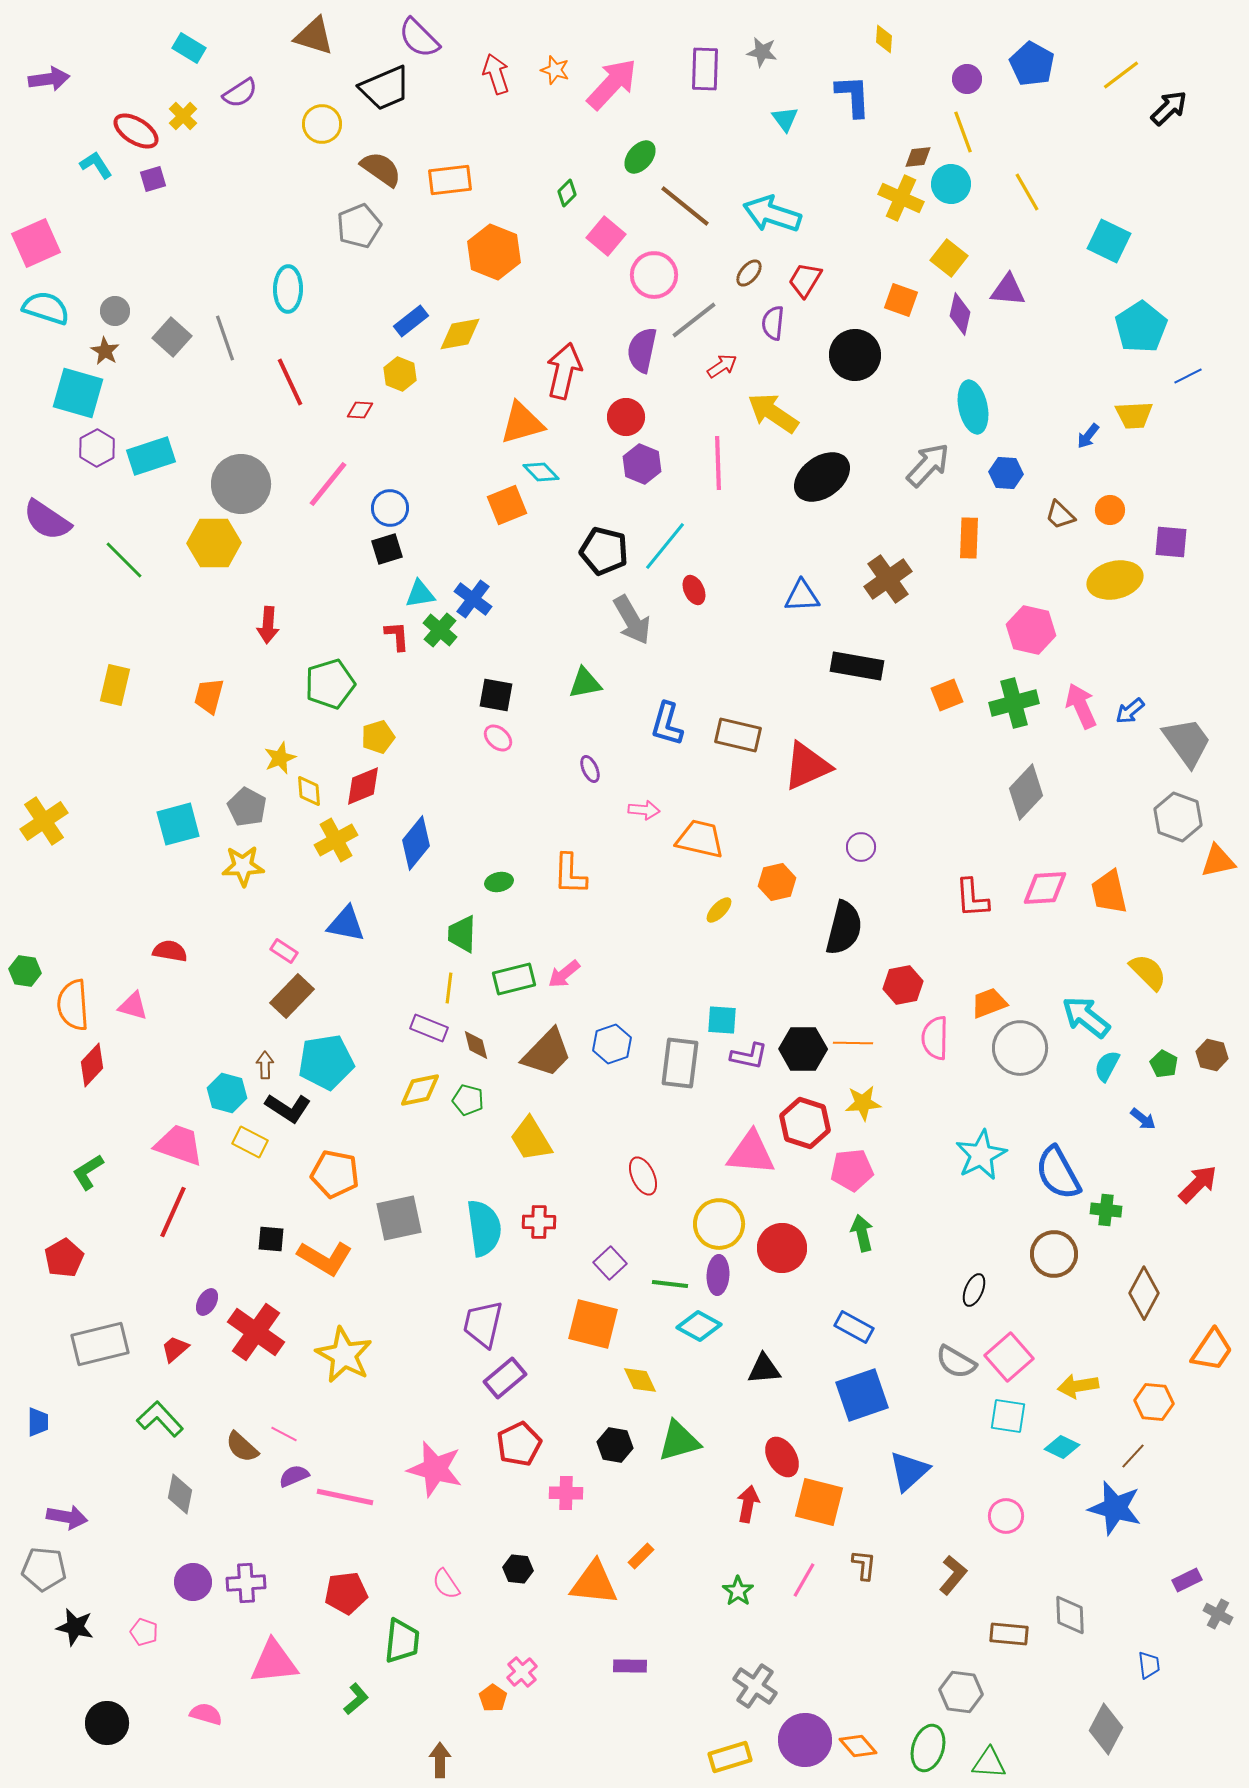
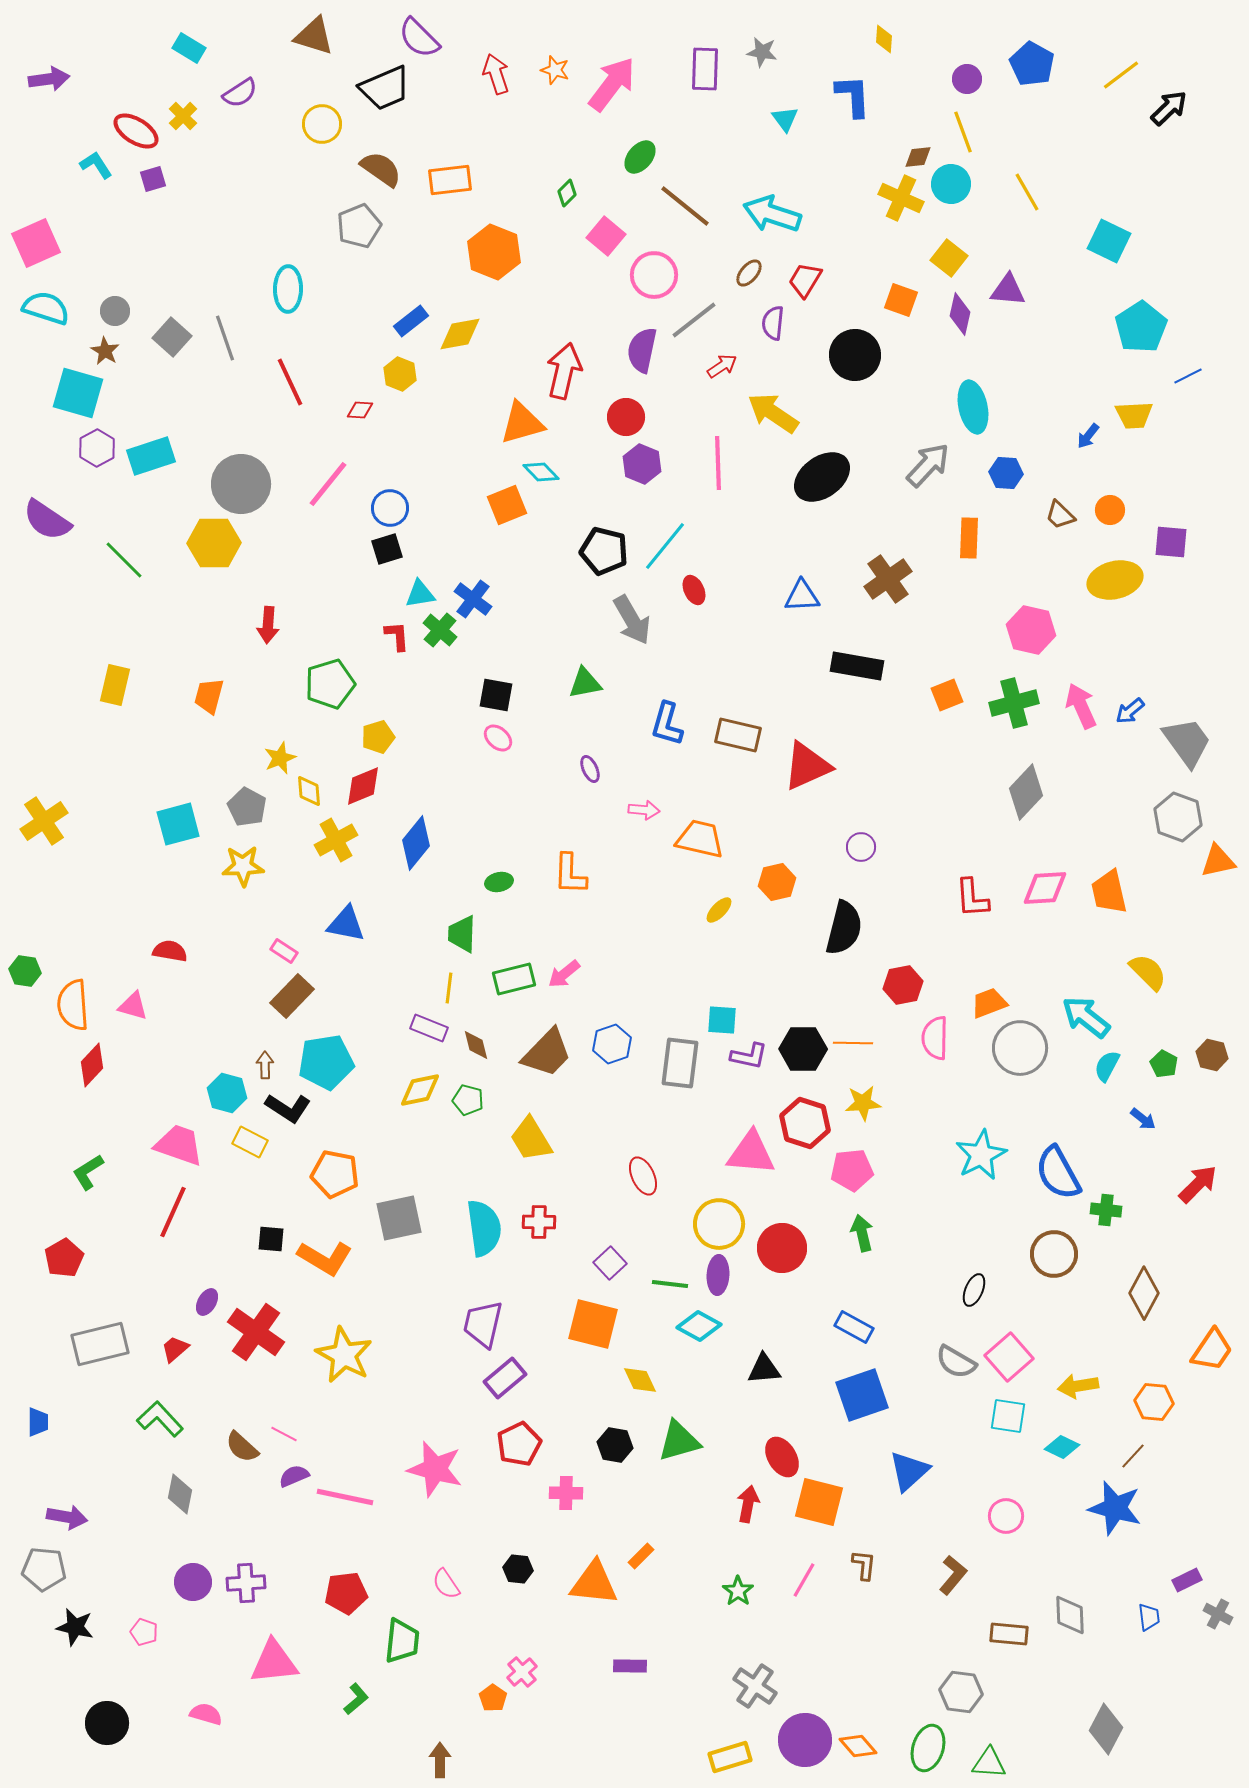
pink arrow at (612, 84): rotated 6 degrees counterclockwise
blue trapezoid at (1149, 1665): moved 48 px up
